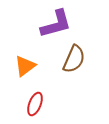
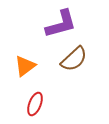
purple L-shape: moved 5 px right
brown semicircle: rotated 24 degrees clockwise
